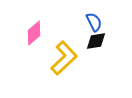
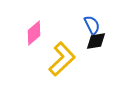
blue semicircle: moved 2 px left, 3 px down
yellow L-shape: moved 2 px left, 1 px down
